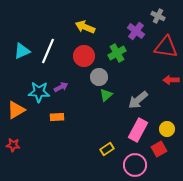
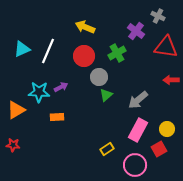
cyan triangle: moved 2 px up
